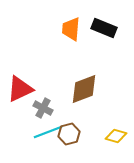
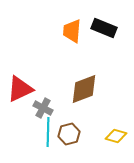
orange trapezoid: moved 1 px right, 2 px down
cyan line: rotated 68 degrees counterclockwise
